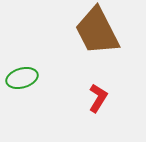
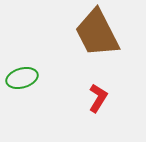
brown trapezoid: moved 2 px down
